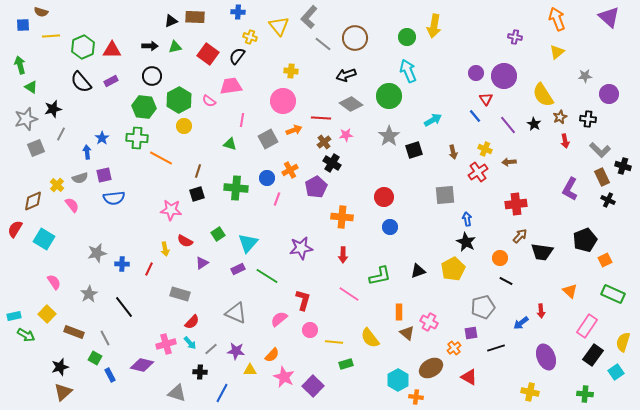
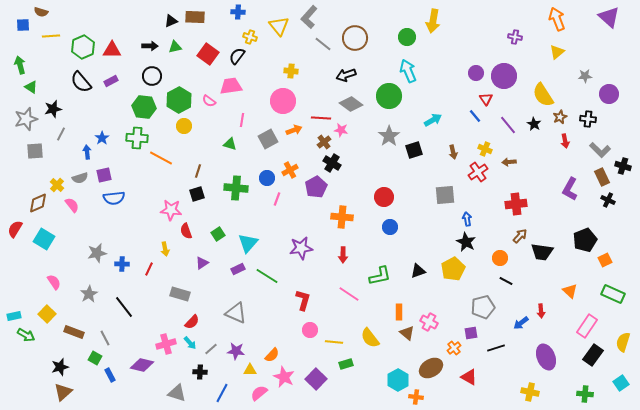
yellow arrow at (434, 26): moved 1 px left, 5 px up
pink star at (346, 135): moved 5 px left, 5 px up; rotated 16 degrees clockwise
gray square at (36, 148): moved 1 px left, 3 px down; rotated 18 degrees clockwise
brown diamond at (33, 201): moved 5 px right, 2 px down
red semicircle at (185, 241): moved 1 px right, 10 px up; rotated 42 degrees clockwise
pink semicircle at (279, 319): moved 20 px left, 74 px down
cyan square at (616, 372): moved 5 px right, 11 px down
purple square at (313, 386): moved 3 px right, 7 px up
